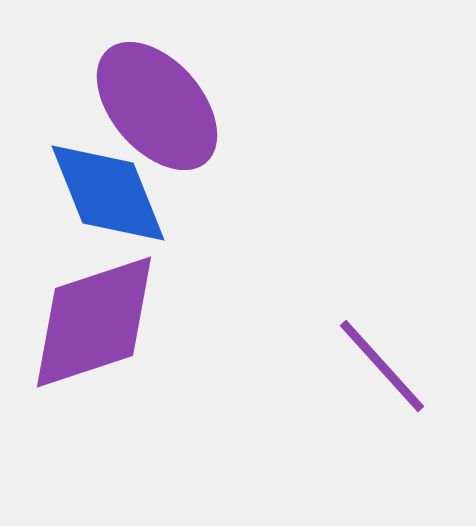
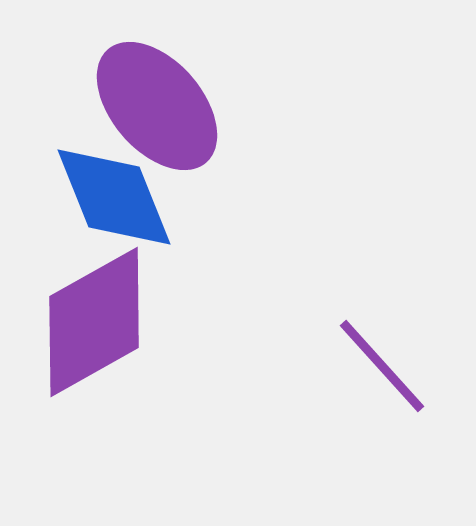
blue diamond: moved 6 px right, 4 px down
purple diamond: rotated 11 degrees counterclockwise
